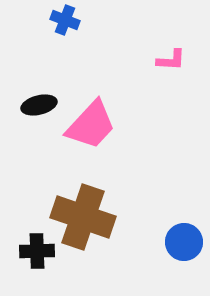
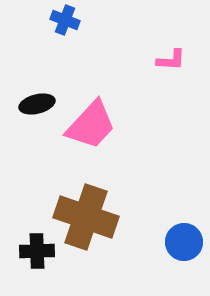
black ellipse: moved 2 px left, 1 px up
brown cross: moved 3 px right
